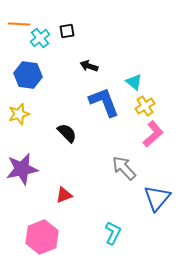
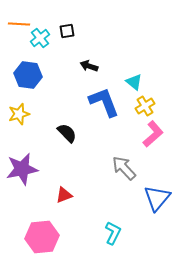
pink hexagon: rotated 16 degrees clockwise
